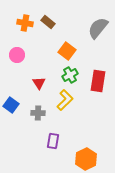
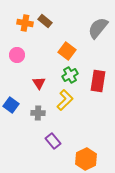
brown rectangle: moved 3 px left, 1 px up
purple rectangle: rotated 49 degrees counterclockwise
